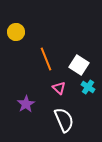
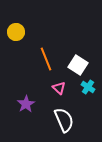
white square: moved 1 px left
